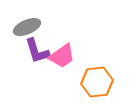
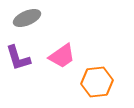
gray ellipse: moved 9 px up
purple L-shape: moved 19 px left, 7 px down
